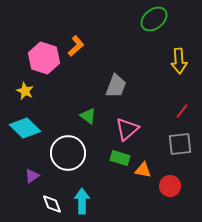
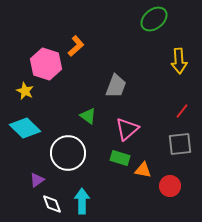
pink hexagon: moved 2 px right, 6 px down
purple triangle: moved 5 px right, 4 px down
